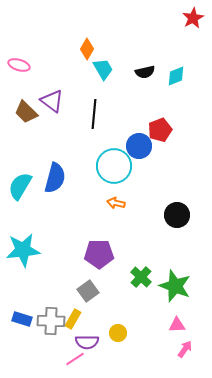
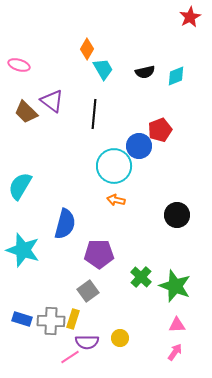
red star: moved 3 px left, 1 px up
blue semicircle: moved 10 px right, 46 px down
orange arrow: moved 3 px up
cyan star: rotated 24 degrees clockwise
yellow rectangle: rotated 12 degrees counterclockwise
yellow circle: moved 2 px right, 5 px down
pink arrow: moved 10 px left, 3 px down
pink line: moved 5 px left, 2 px up
